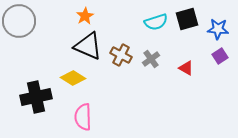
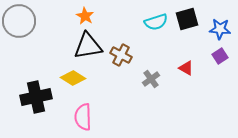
orange star: rotated 12 degrees counterclockwise
blue star: moved 2 px right
black triangle: rotated 32 degrees counterclockwise
gray cross: moved 20 px down
